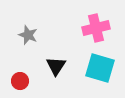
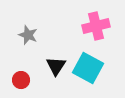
pink cross: moved 2 px up
cyan square: moved 12 px left; rotated 12 degrees clockwise
red circle: moved 1 px right, 1 px up
